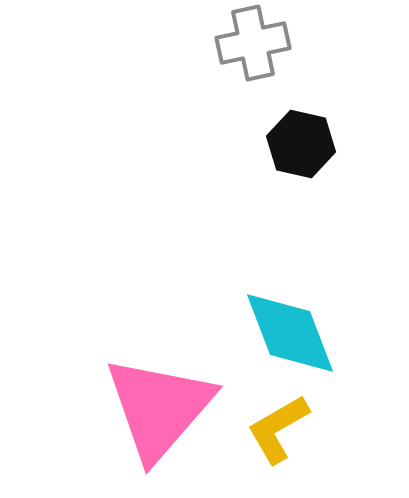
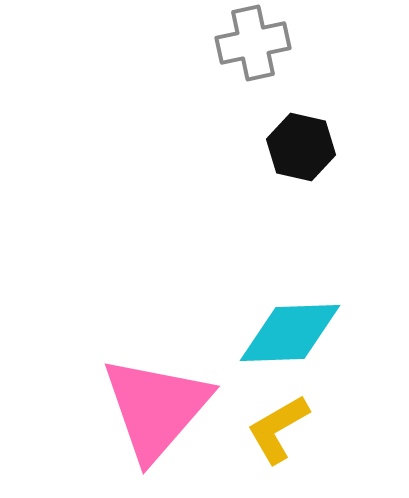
black hexagon: moved 3 px down
cyan diamond: rotated 71 degrees counterclockwise
pink triangle: moved 3 px left
